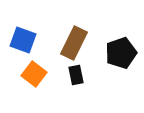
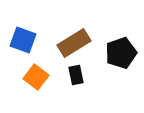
brown rectangle: rotated 32 degrees clockwise
orange square: moved 2 px right, 3 px down
